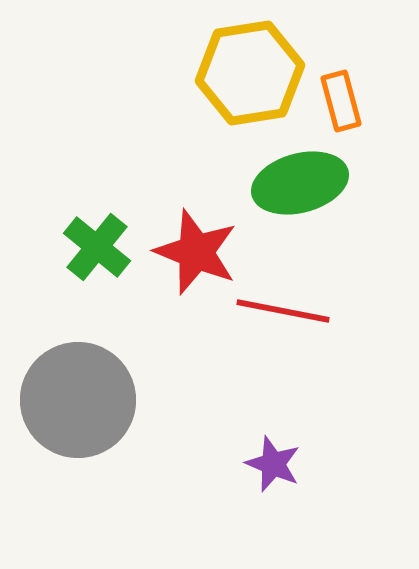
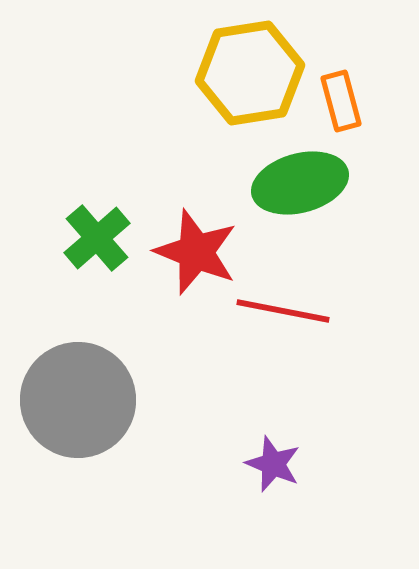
green cross: moved 9 px up; rotated 10 degrees clockwise
